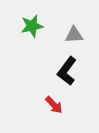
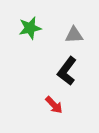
green star: moved 2 px left, 2 px down
